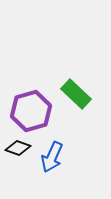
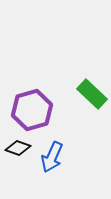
green rectangle: moved 16 px right
purple hexagon: moved 1 px right, 1 px up
